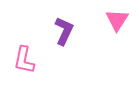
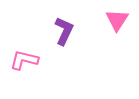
pink L-shape: rotated 92 degrees clockwise
